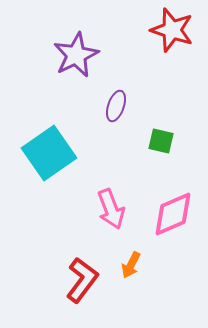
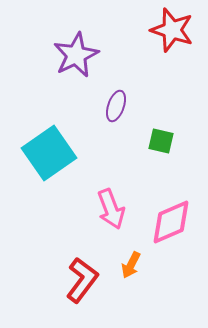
pink diamond: moved 2 px left, 8 px down
